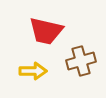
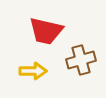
brown cross: moved 1 px up
